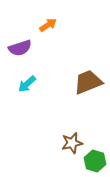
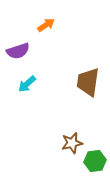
orange arrow: moved 2 px left
purple semicircle: moved 2 px left, 3 px down
brown trapezoid: rotated 60 degrees counterclockwise
green hexagon: rotated 25 degrees counterclockwise
